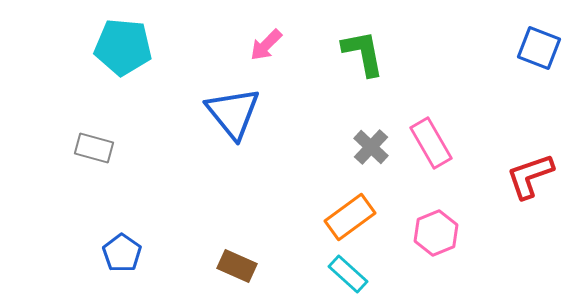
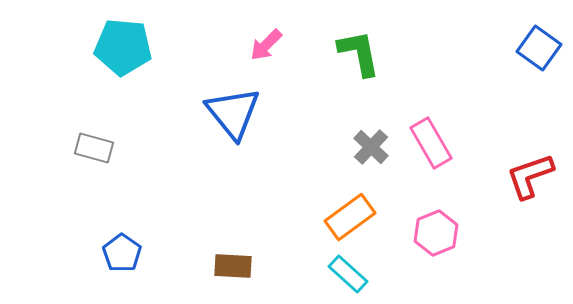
blue square: rotated 15 degrees clockwise
green L-shape: moved 4 px left
brown rectangle: moved 4 px left; rotated 21 degrees counterclockwise
